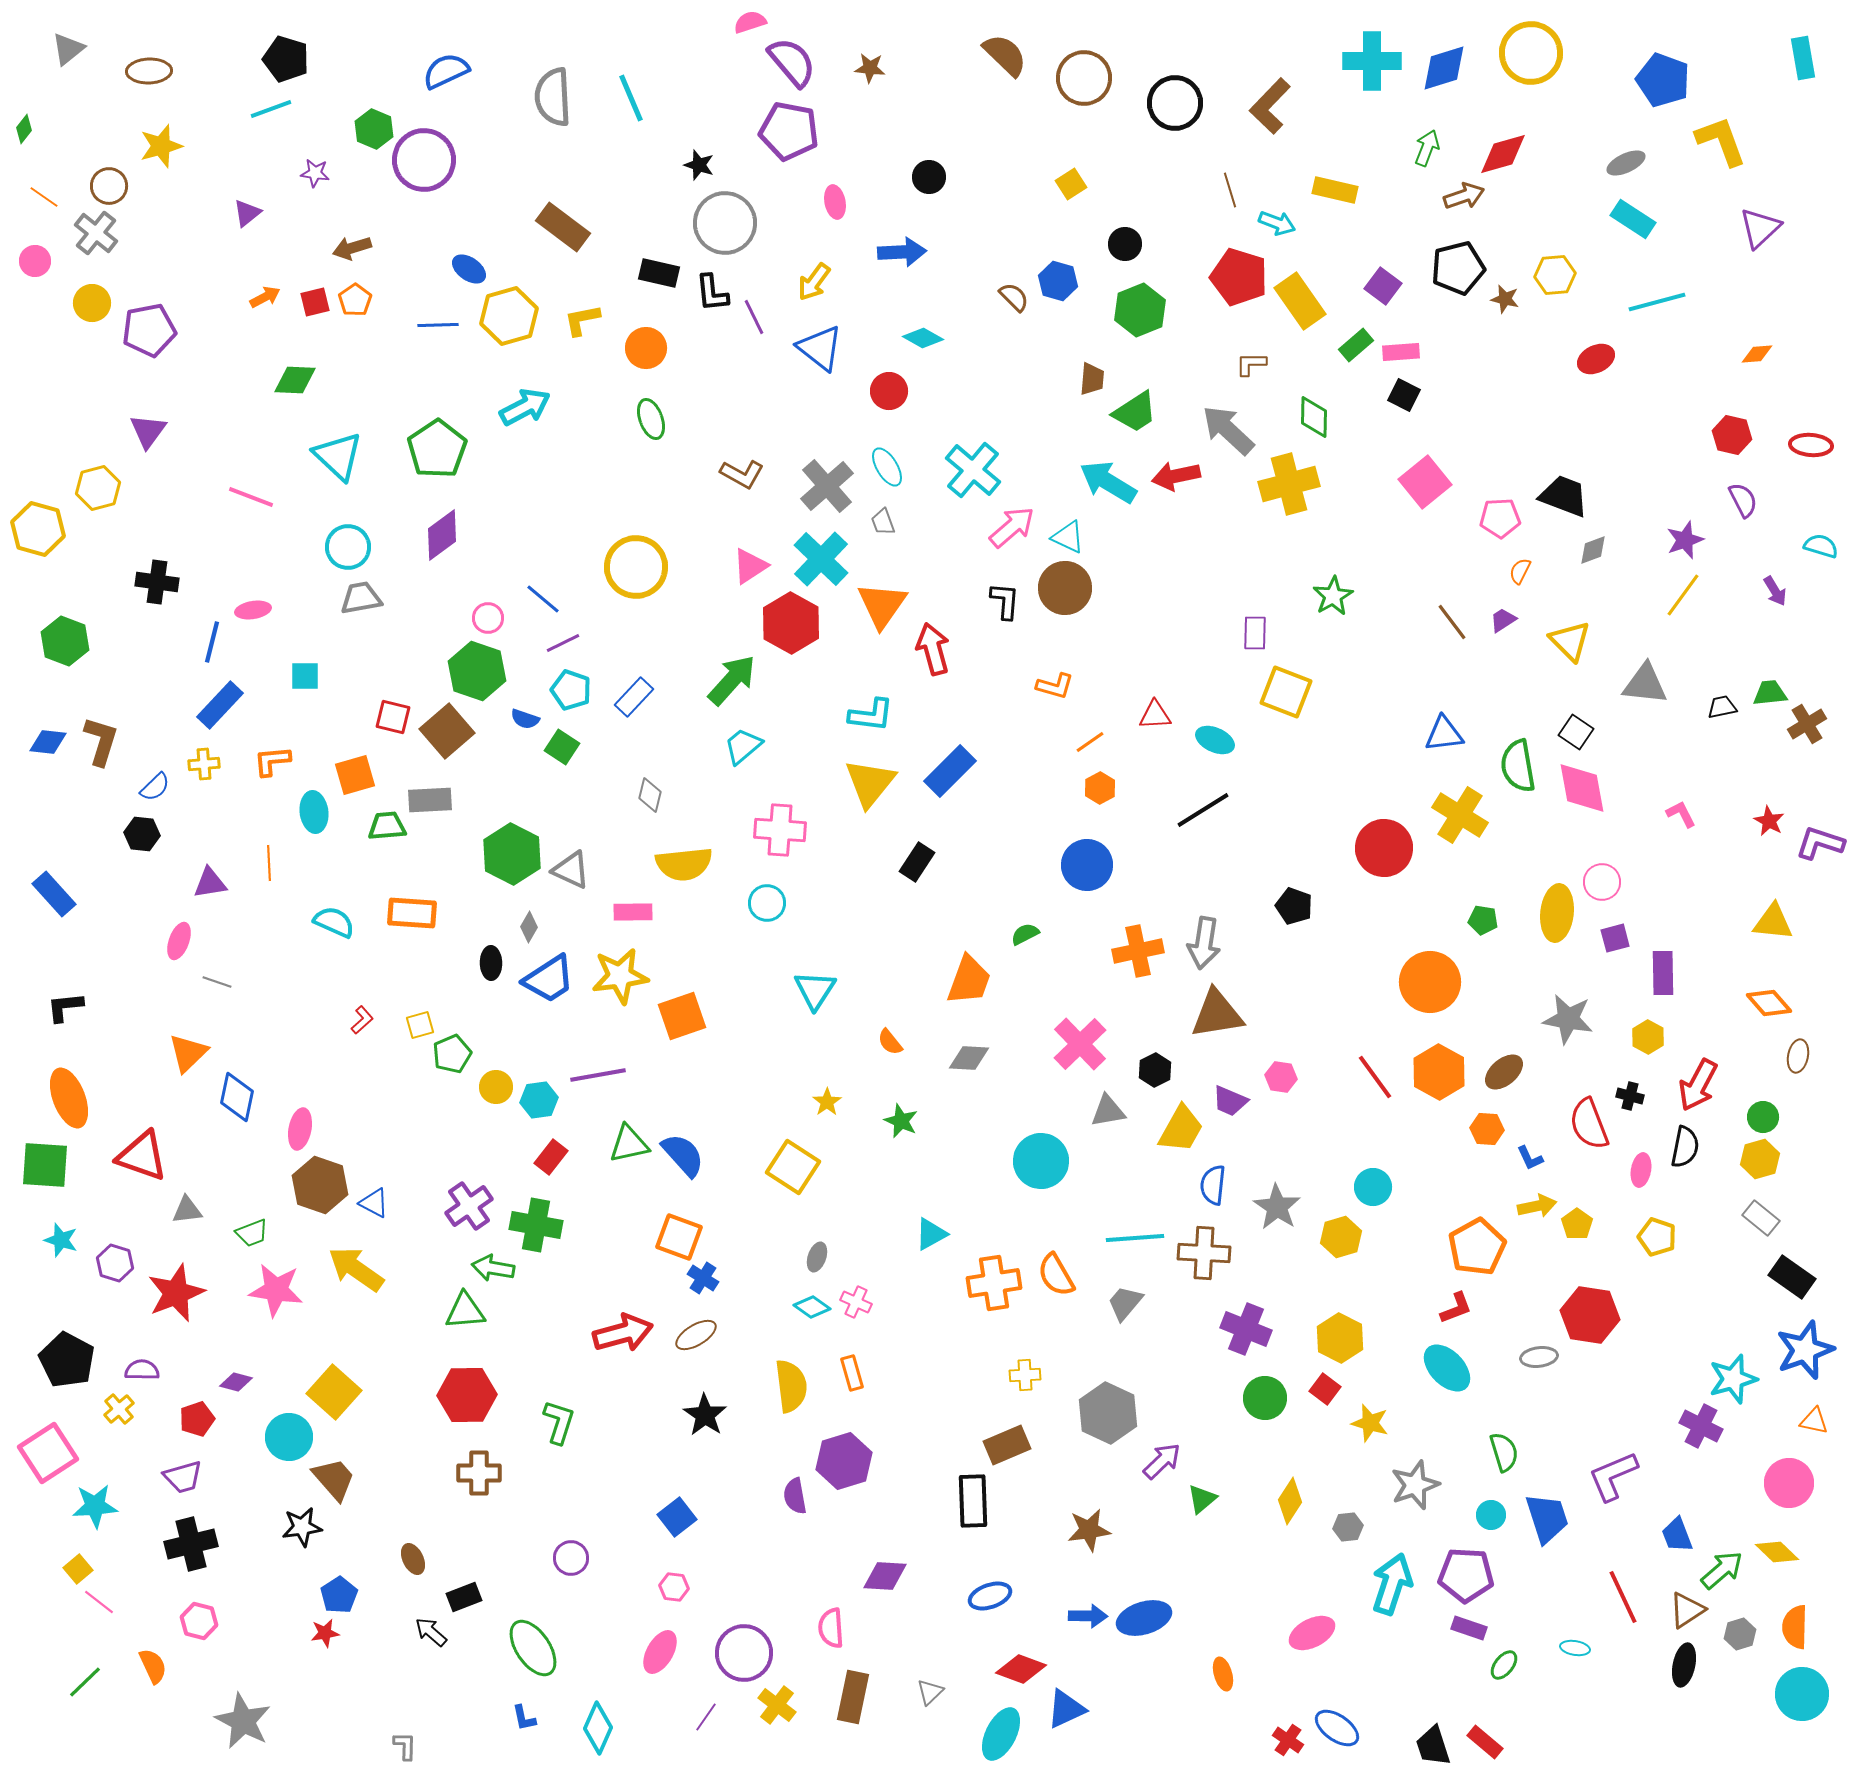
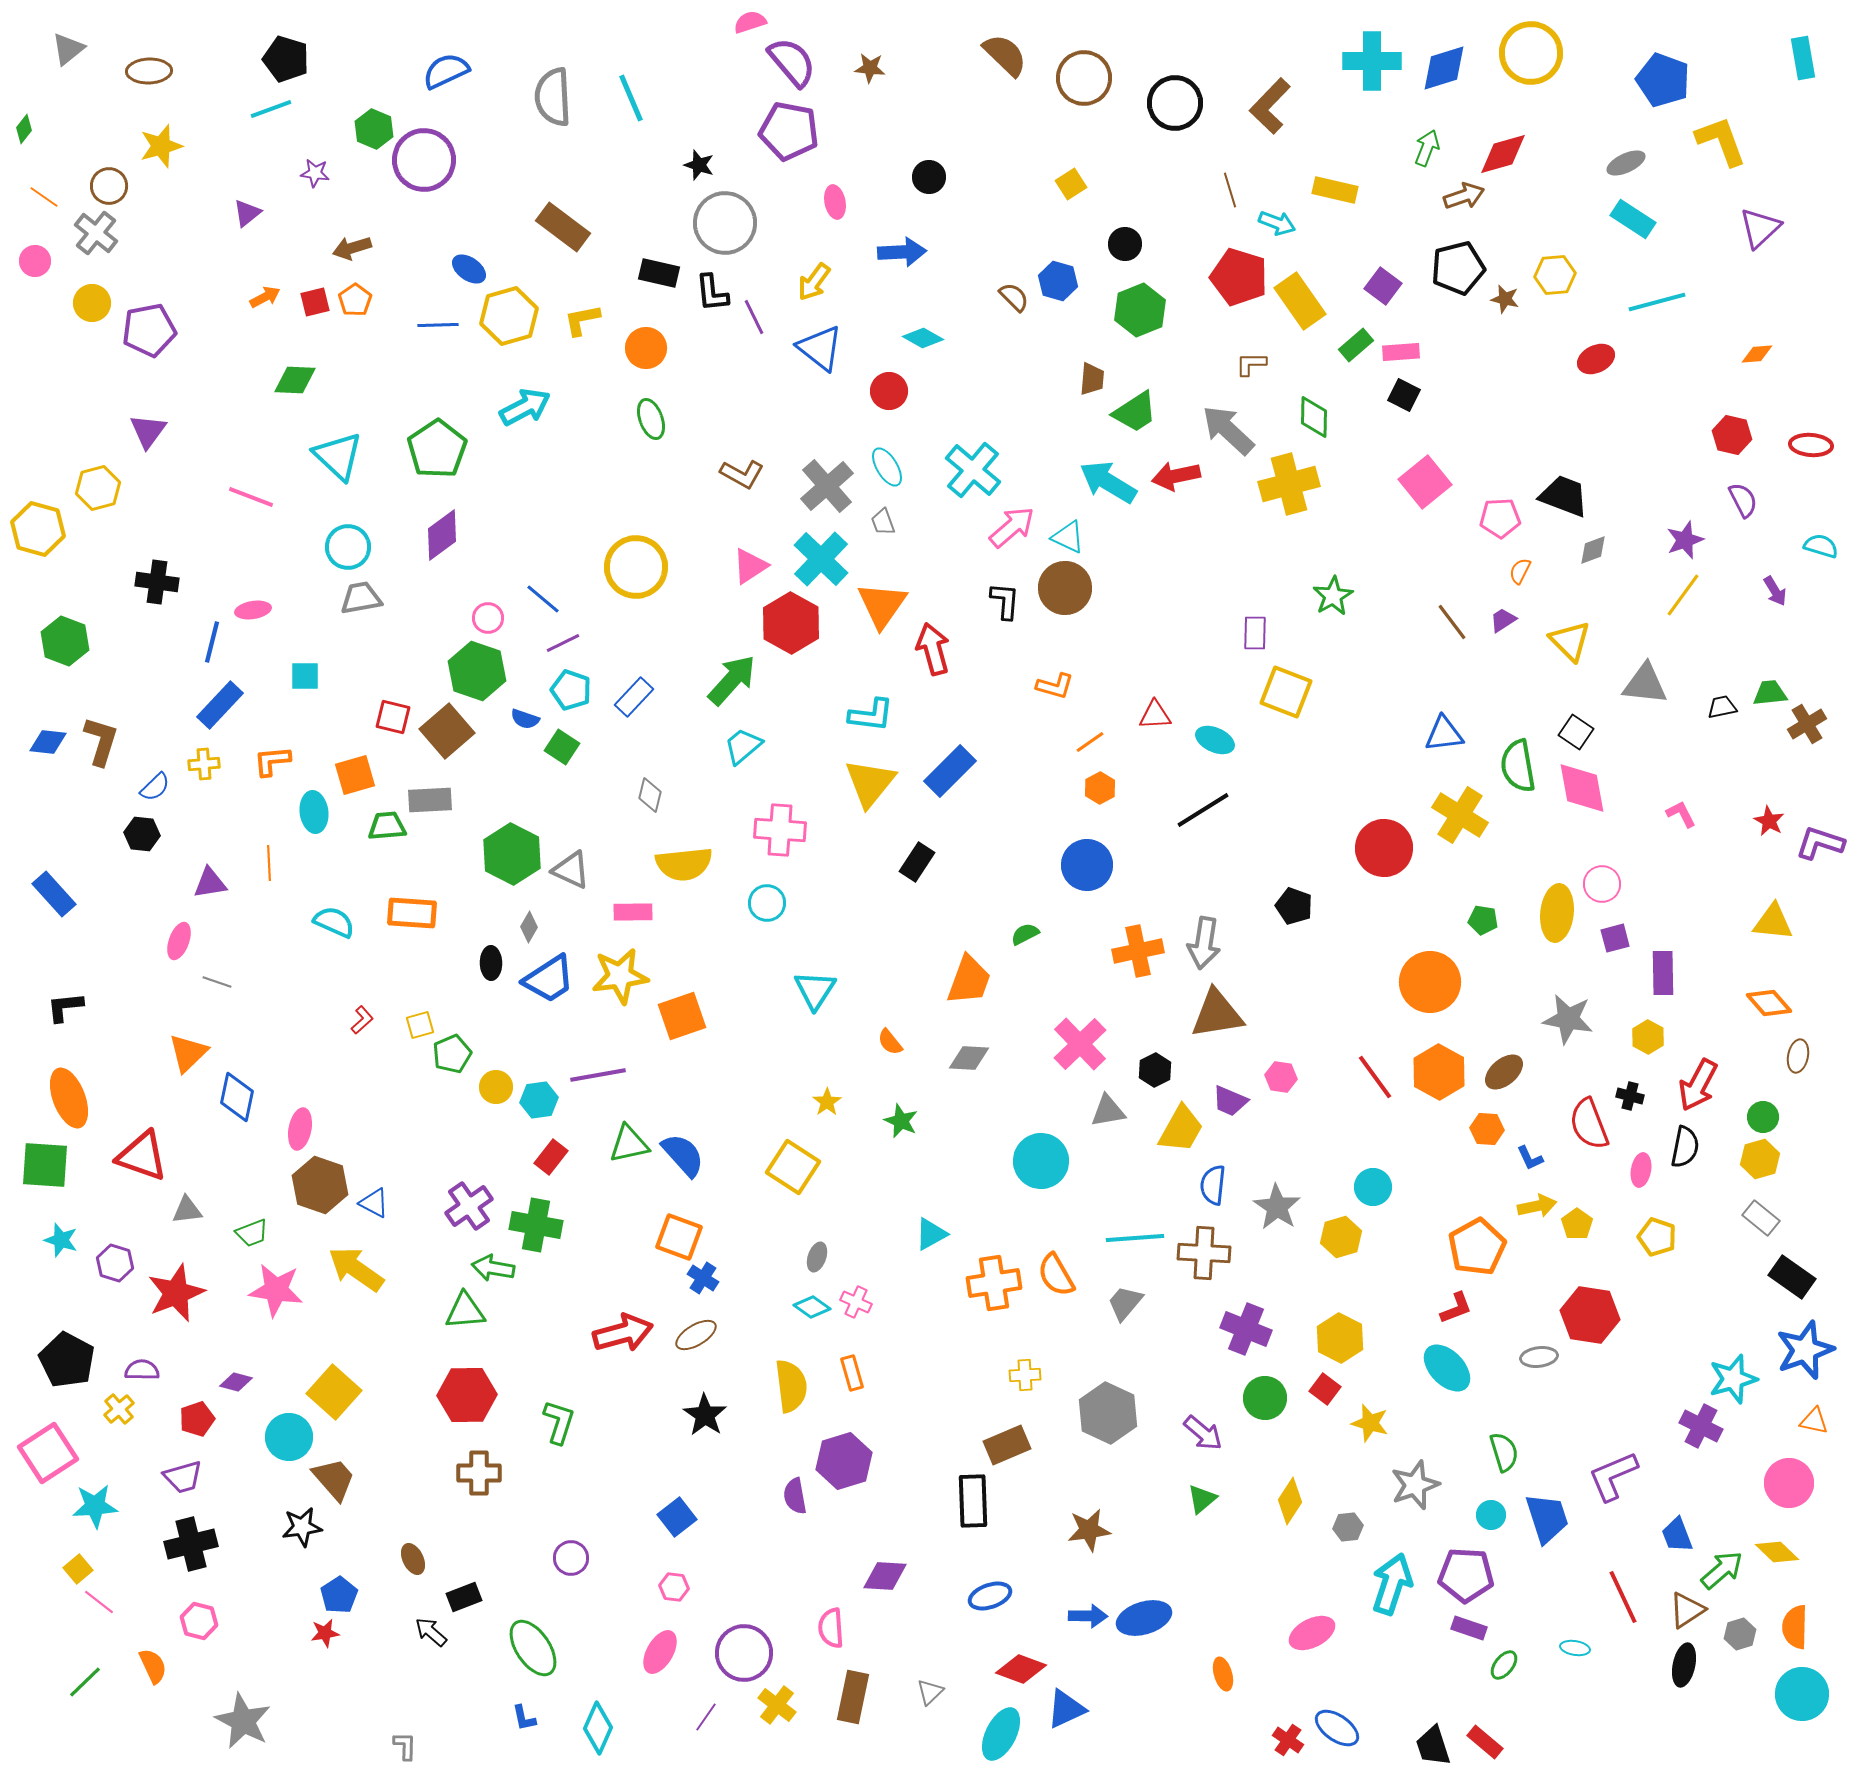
pink circle at (1602, 882): moved 2 px down
purple arrow at (1162, 1461): moved 41 px right, 28 px up; rotated 84 degrees clockwise
